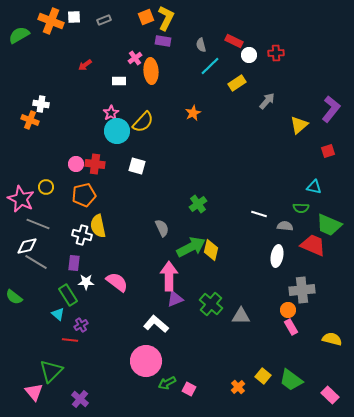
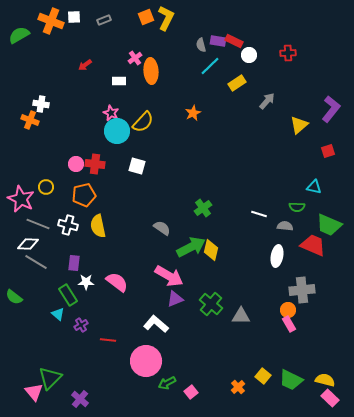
purple rectangle at (163, 41): moved 55 px right
red cross at (276, 53): moved 12 px right
pink star at (111, 113): rotated 14 degrees counterclockwise
green cross at (198, 204): moved 5 px right, 4 px down
green semicircle at (301, 208): moved 4 px left, 1 px up
gray semicircle at (162, 228): rotated 30 degrees counterclockwise
white cross at (82, 235): moved 14 px left, 10 px up
white diamond at (27, 246): moved 1 px right, 2 px up; rotated 15 degrees clockwise
pink arrow at (169, 276): rotated 120 degrees clockwise
pink rectangle at (291, 327): moved 2 px left, 3 px up
yellow semicircle at (332, 339): moved 7 px left, 41 px down
red line at (70, 340): moved 38 px right
green triangle at (51, 371): moved 1 px left, 7 px down
green trapezoid at (291, 380): rotated 10 degrees counterclockwise
pink square at (189, 389): moved 2 px right, 3 px down; rotated 24 degrees clockwise
pink rectangle at (330, 395): moved 3 px down
